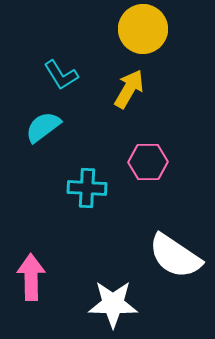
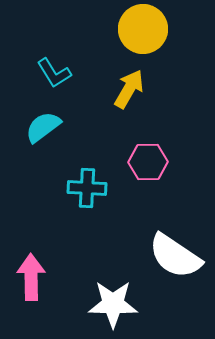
cyan L-shape: moved 7 px left, 2 px up
